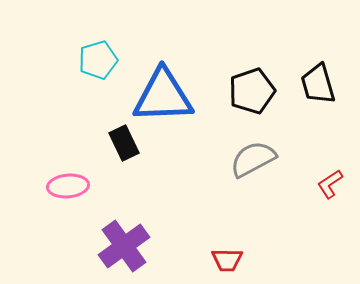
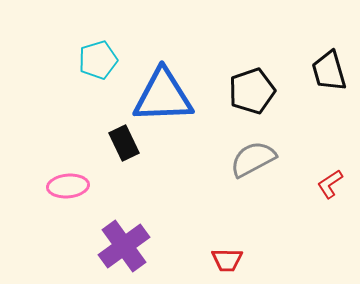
black trapezoid: moved 11 px right, 13 px up
